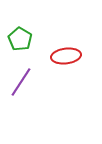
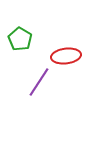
purple line: moved 18 px right
